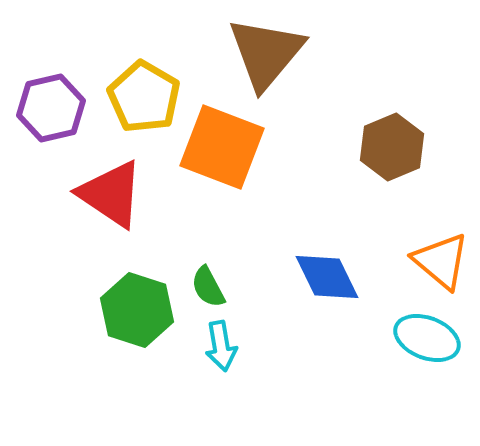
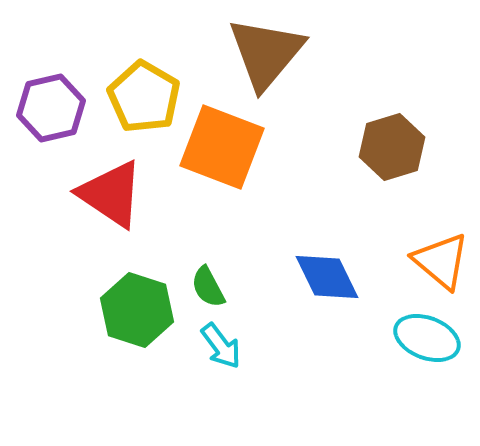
brown hexagon: rotated 6 degrees clockwise
cyan arrow: rotated 27 degrees counterclockwise
